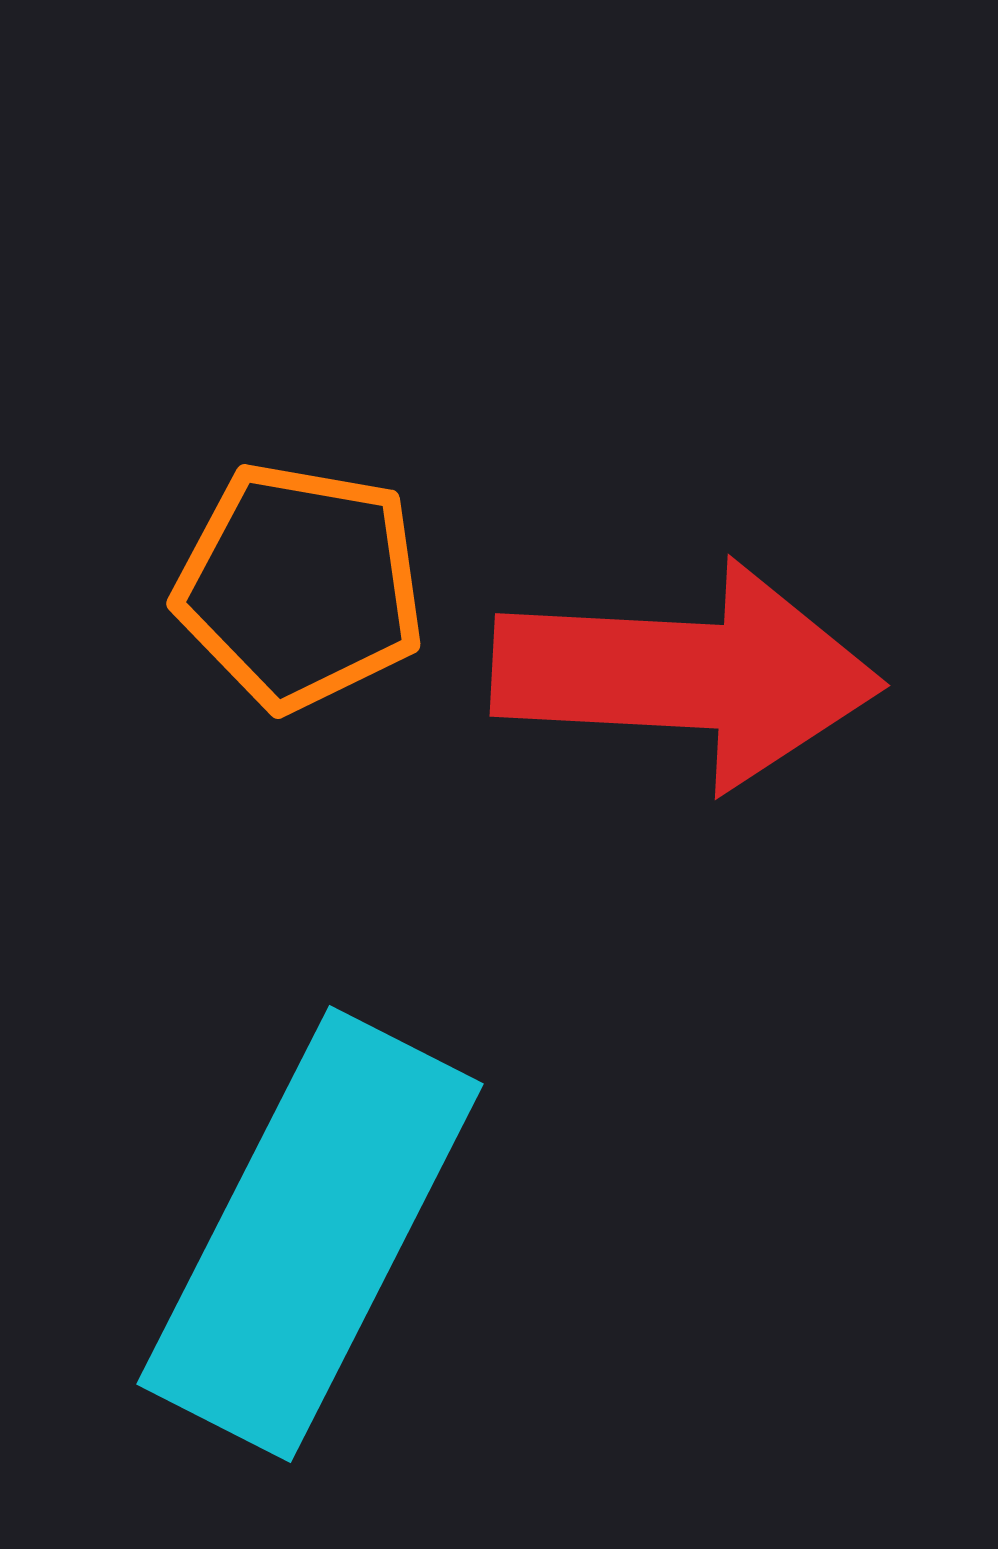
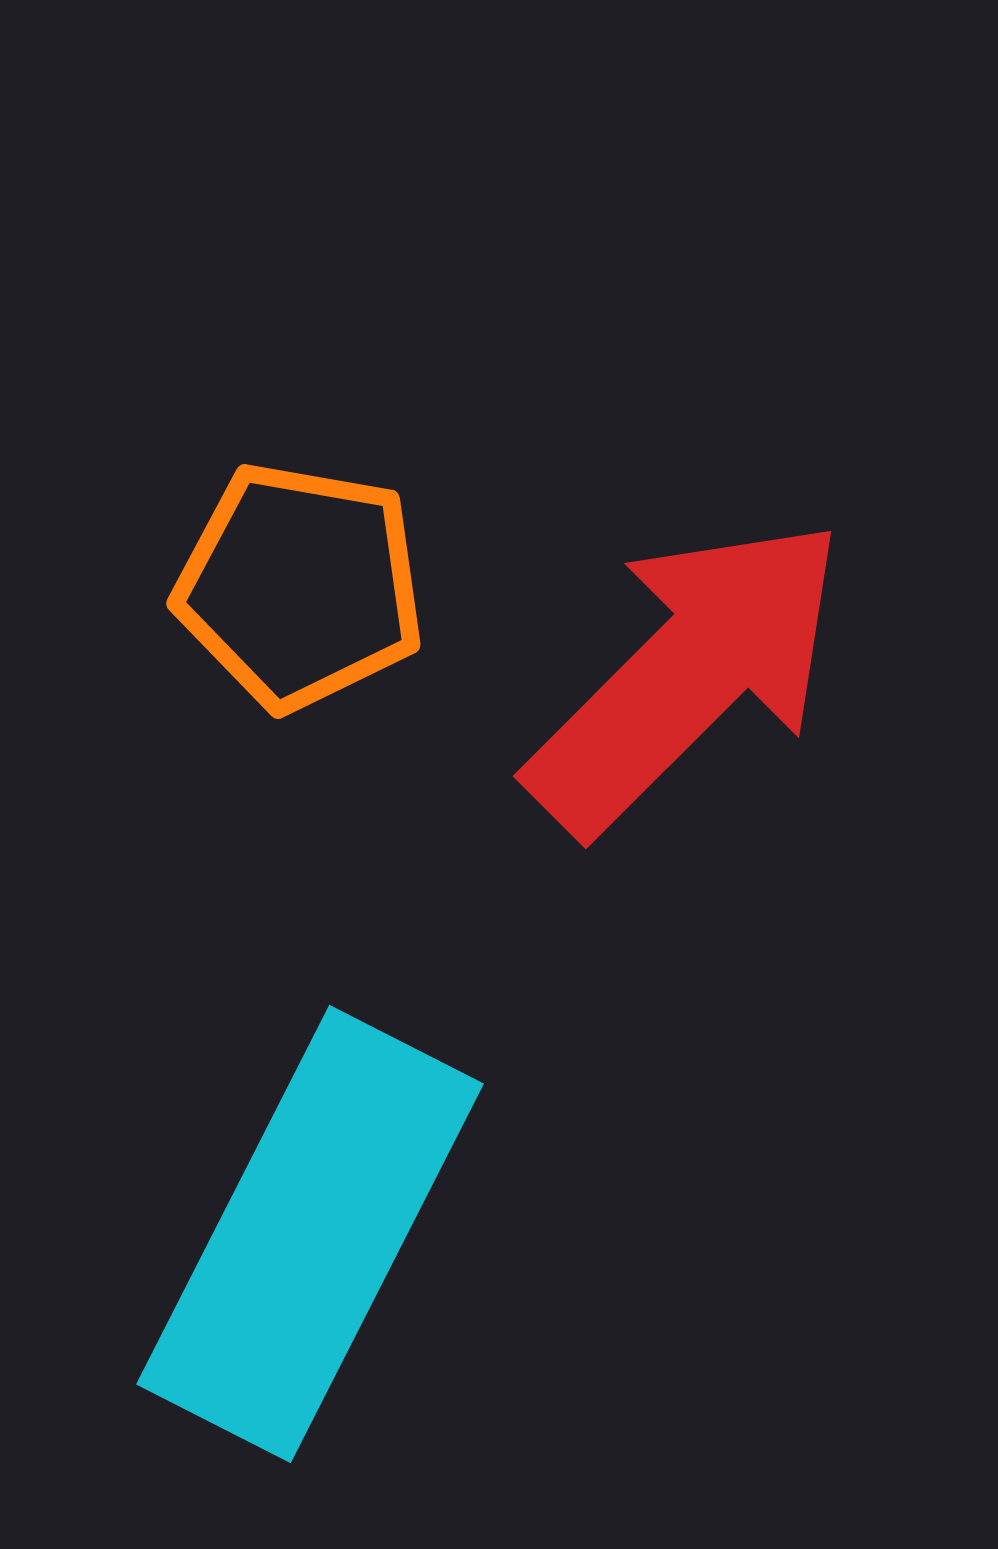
red arrow: rotated 48 degrees counterclockwise
